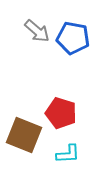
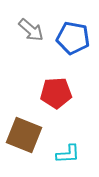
gray arrow: moved 6 px left, 1 px up
red pentagon: moved 5 px left, 20 px up; rotated 20 degrees counterclockwise
